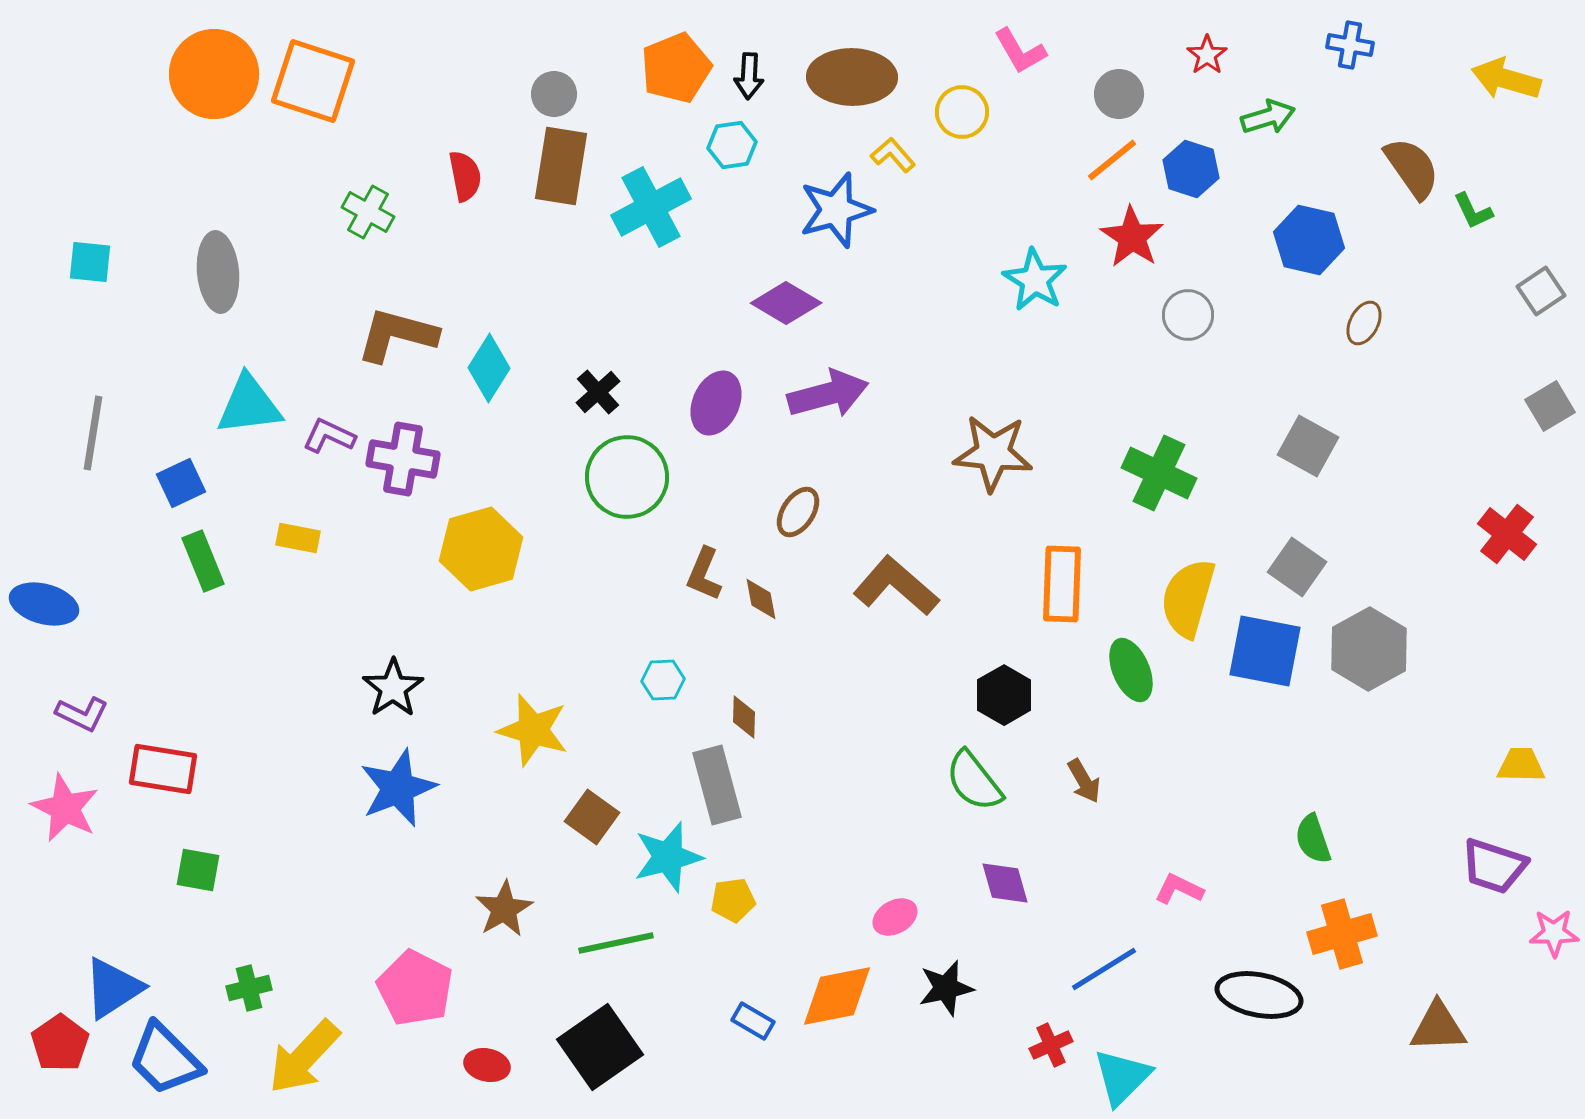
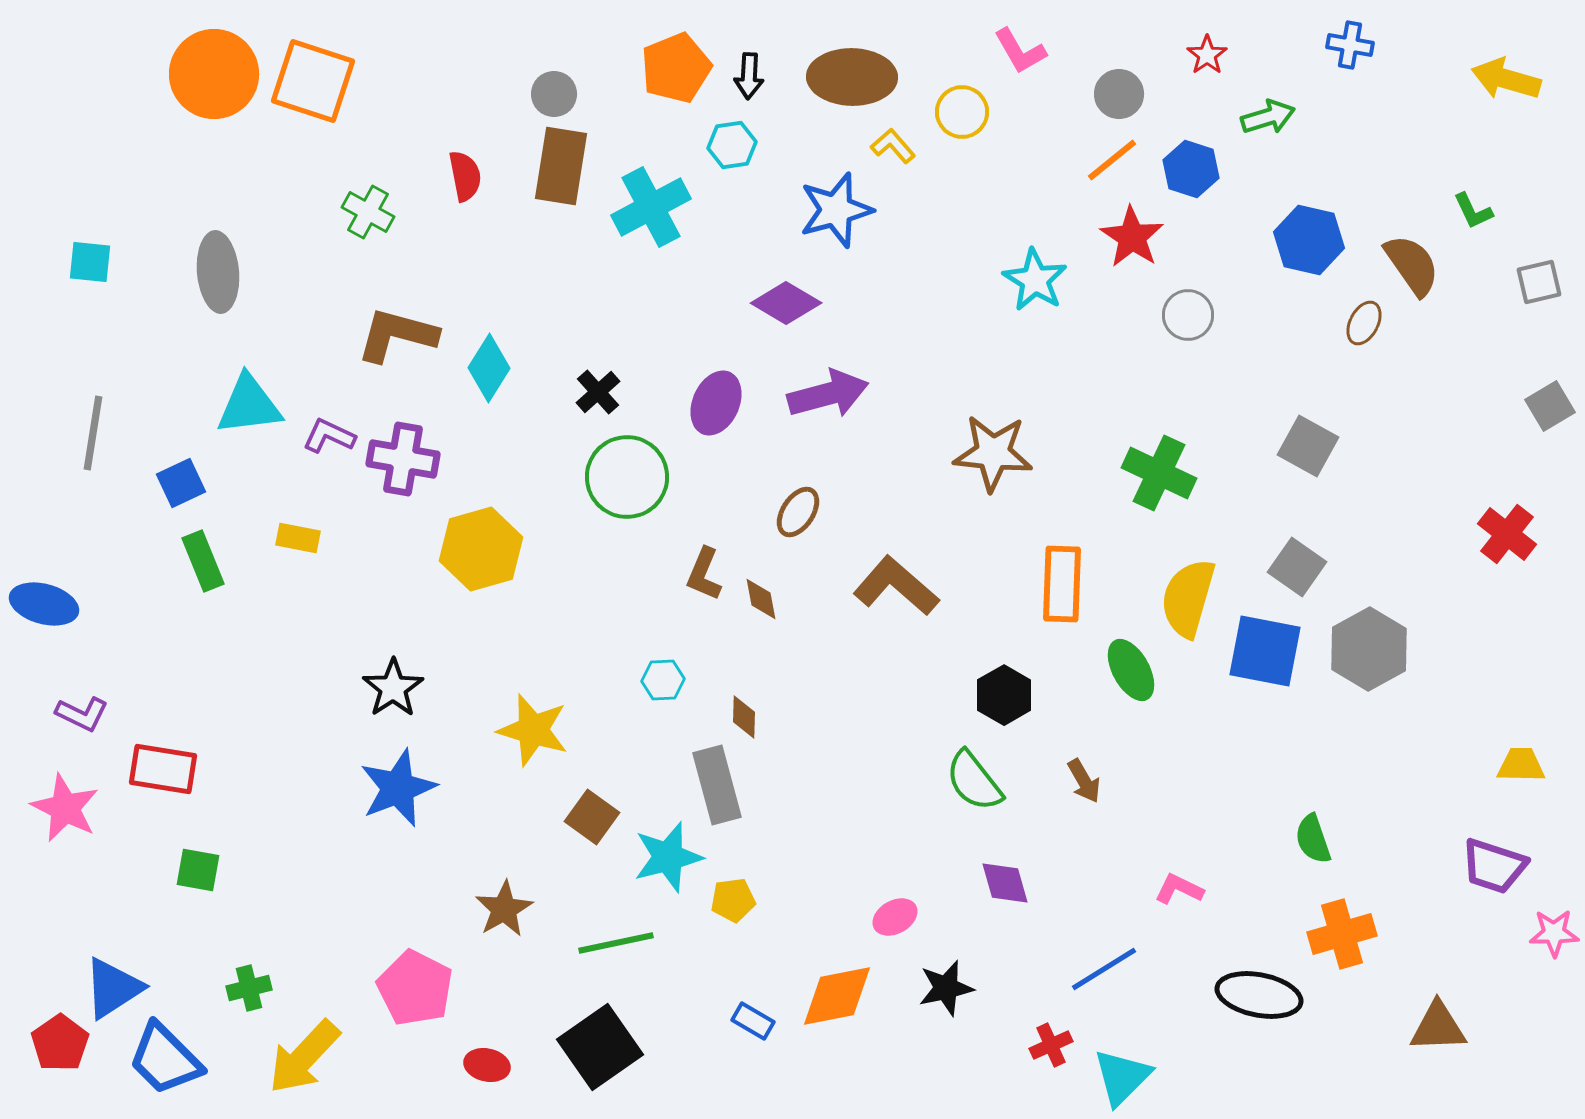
yellow L-shape at (893, 155): moved 9 px up
brown semicircle at (1412, 168): moved 97 px down
gray square at (1541, 291): moved 2 px left, 9 px up; rotated 21 degrees clockwise
green ellipse at (1131, 670): rotated 6 degrees counterclockwise
